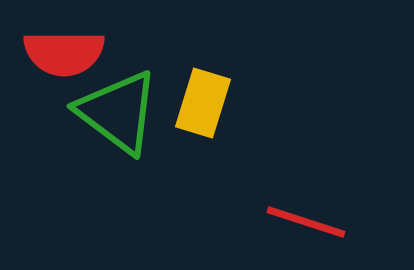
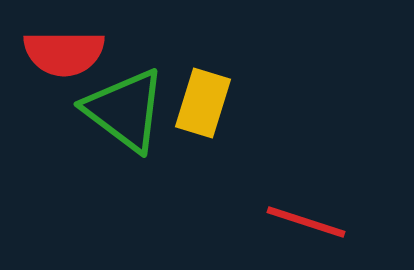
green triangle: moved 7 px right, 2 px up
